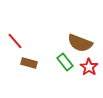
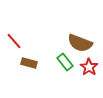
red line: moved 1 px left
